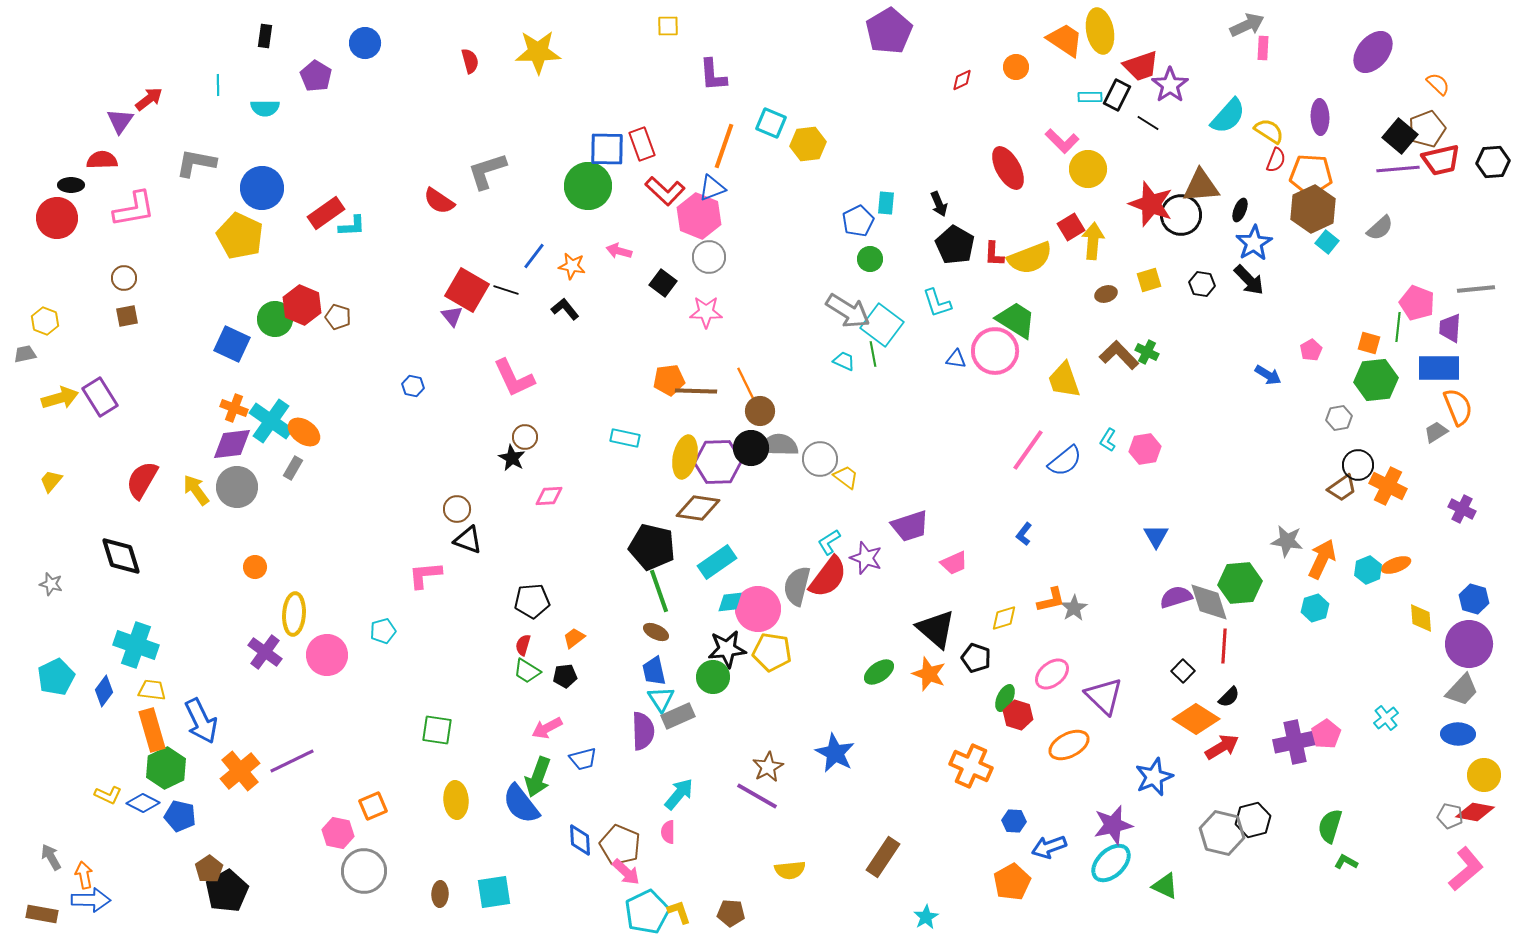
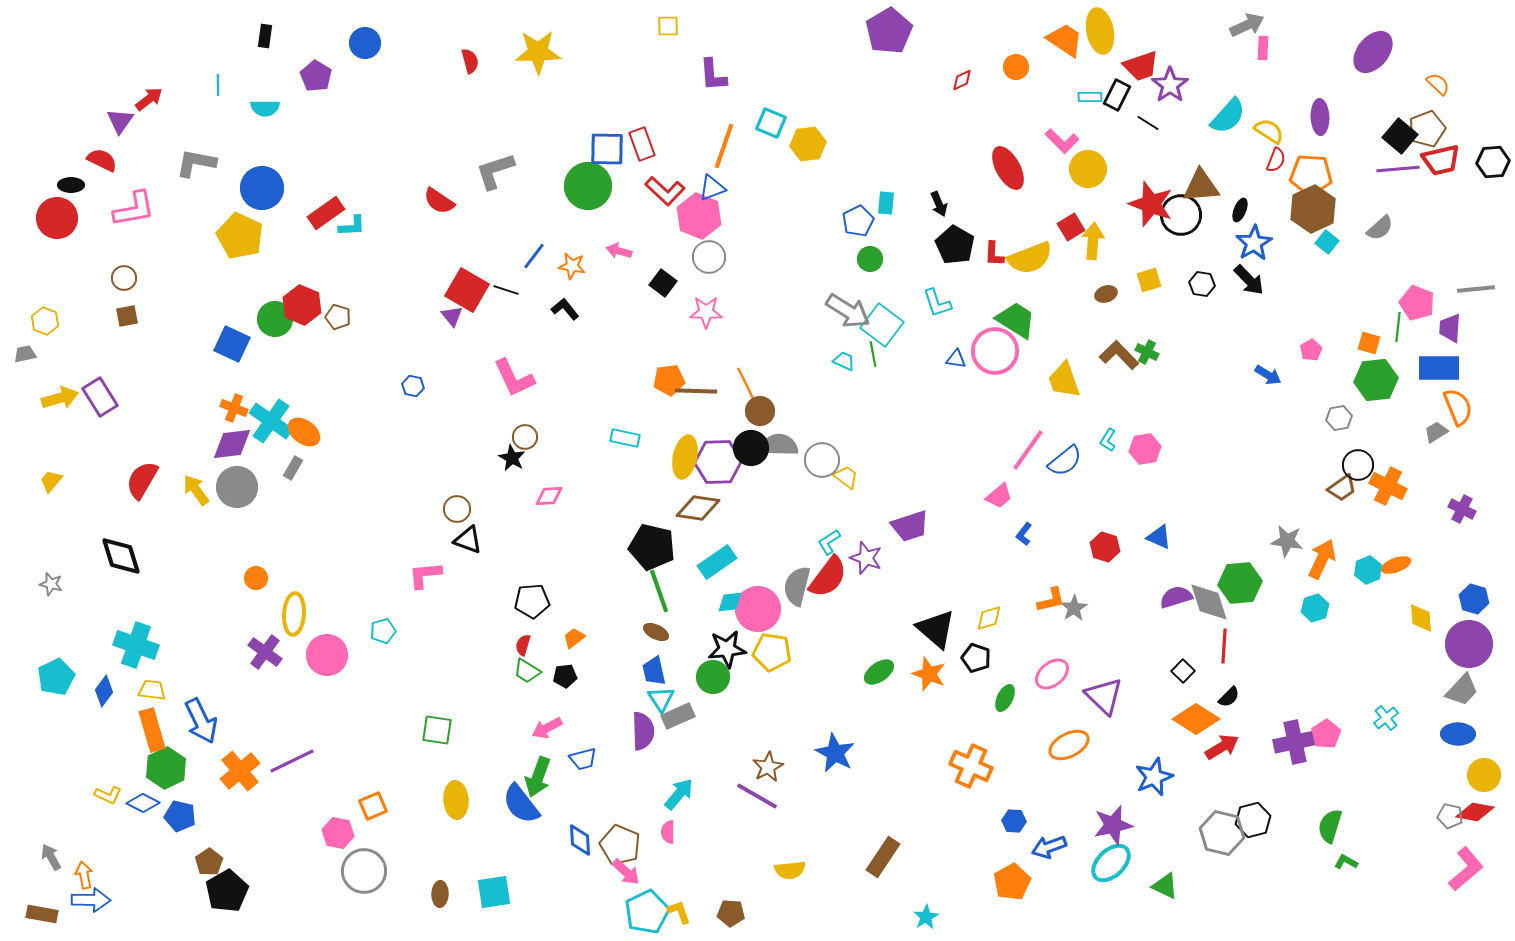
red semicircle at (102, 160): rotated 28 degrees clockwise
gray L-shape at (487, 171): moved 8 px right
gray circle at (820, 459): moved 2 px right, 1 px down
blue triangle at (1156, 536): moved 3 px right, 1 px down; rotated 36 degrees counterclockwise
pink trapezoid at (954, 563): moved 45 px right, 67 px up; rotated 16 degrees counterclockwise
orange circle at (255, 567): moved 1 px right, 11 px down
yellow diamond at (1004, 618): moved 15 px left
red hexagon at (1018, 715): moved 87 px right, 168 px up
brown pentagon at (209, 869): moved 7 px up
